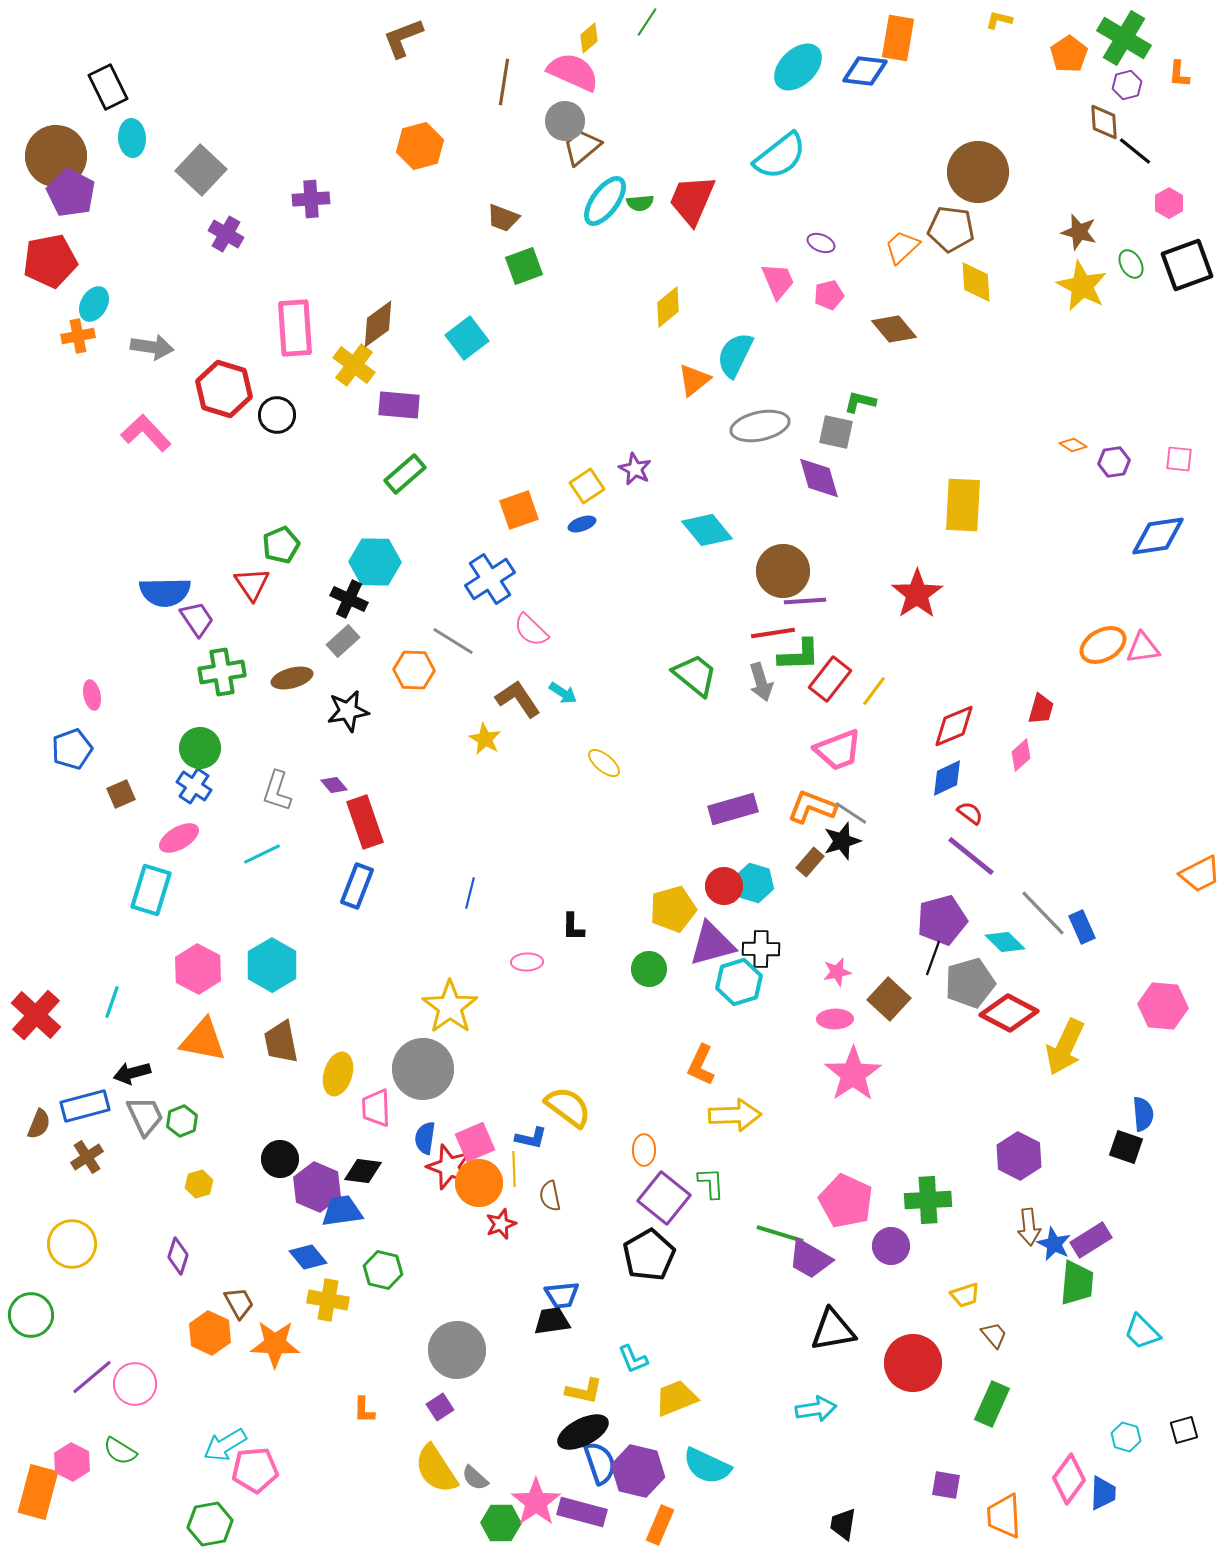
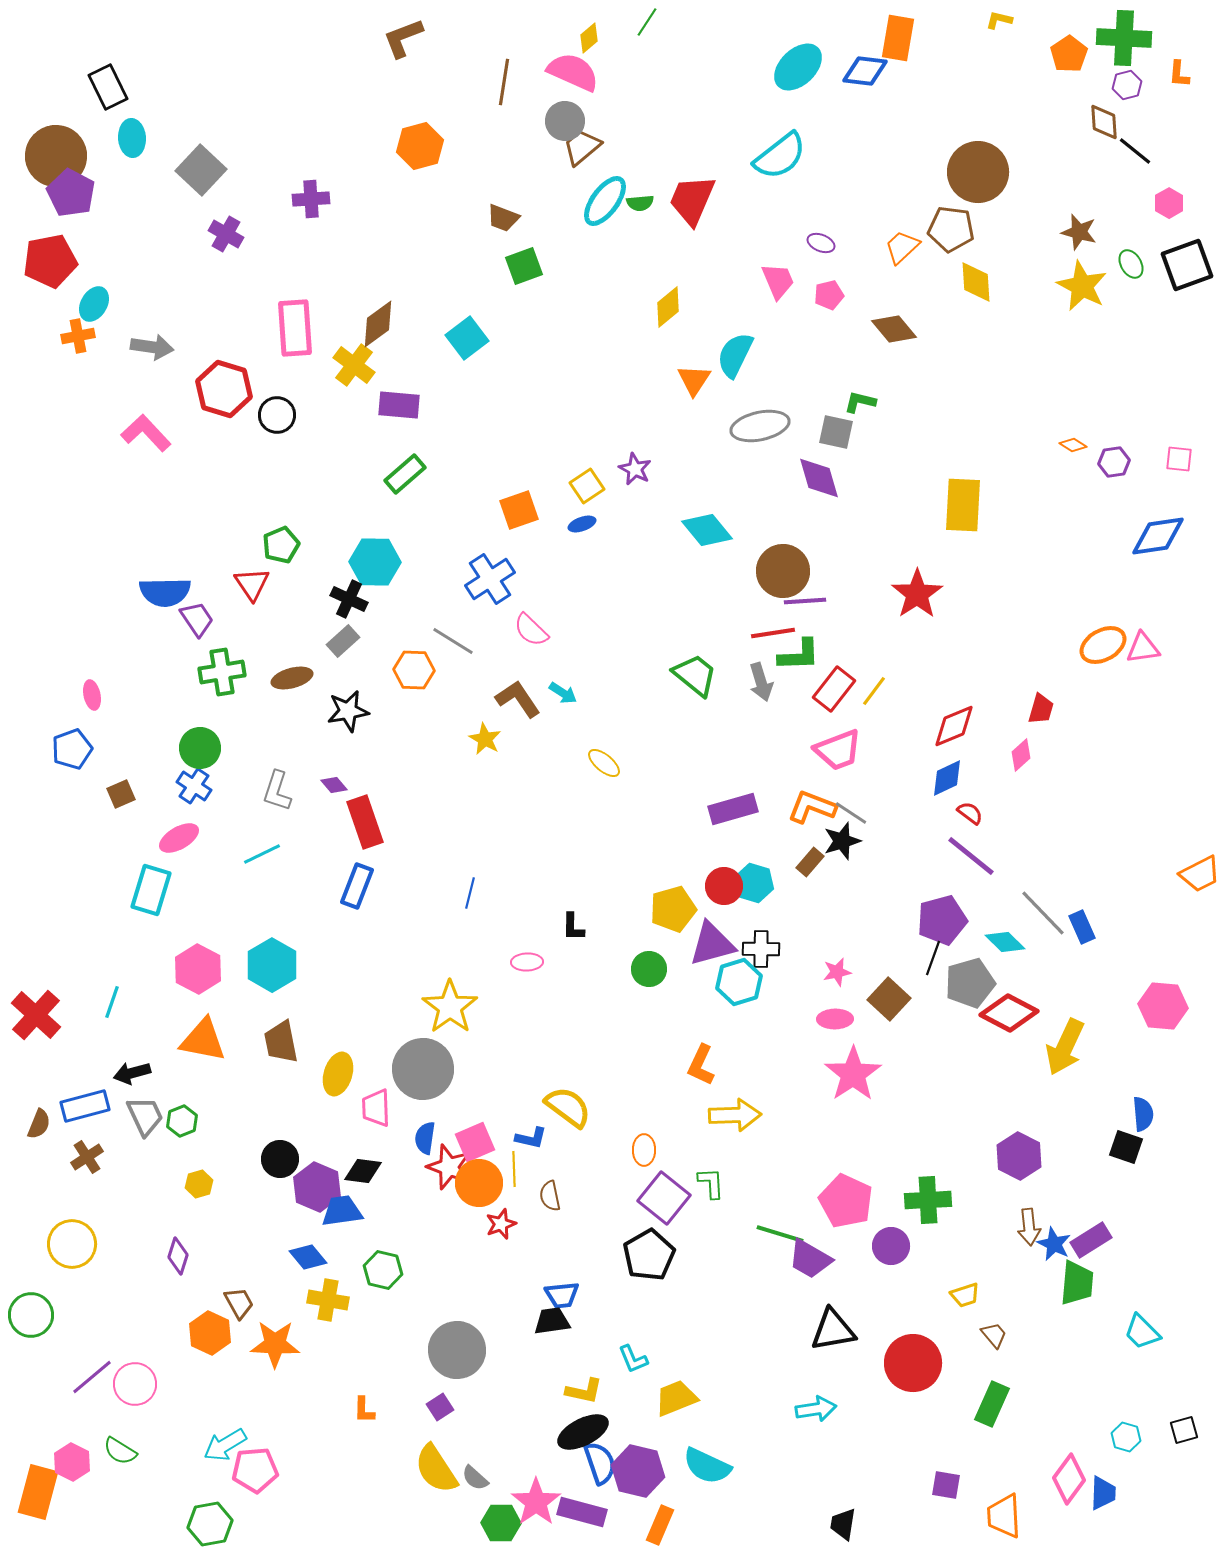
green cross at (1124, 38): rotated 28 degrees counterclockwise
orange triangle at (694, 380): rotated 18 degrees counterclockwise
red rectangle at (830, 679): moved 4 px right, 10 px down
